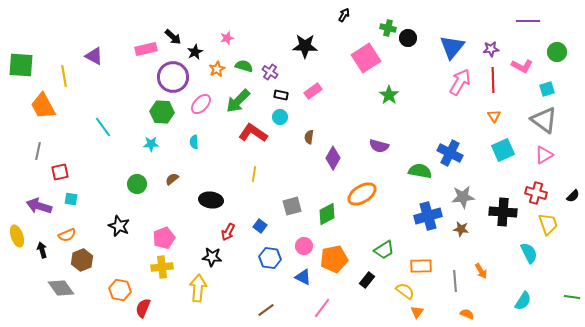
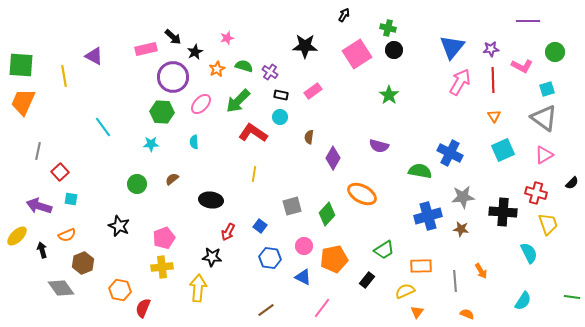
black circle at (408, 38): moved 14 px left, 12 px down
green circle at (557, 52): moved 2 px left
pink square at (366, 58): moved 9 px left, 4 px up
orange trapezoid at (43, 106): moved 20 px left, 4 px up; rotated 52 degrees clockwise
gray triangle at (544, 120): moved 2 px up
red square at (60, 172): rotated 30 degrees counterclockwise
orange ellipse at (362, 194): rotated 60 degrees clockwise
black semicircle at (573, 196): moved 1 px left, 13 px up
green diamond at (327, 214): rotated 20 degrees counterclockwise
yellow ellipse at (17, 236): rotated 65 degrees clockwise
brown hexagon at (82, 260): moved 1 px right, 3 px down
yellow semicircle at (405, 291): rotated 60 degrees counterclockwise
